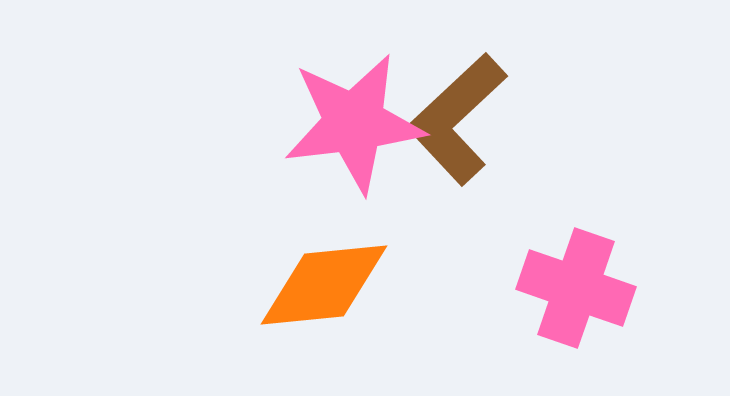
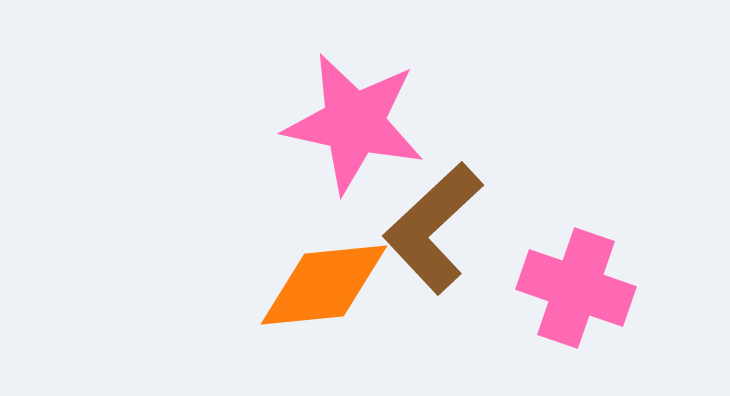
brown L-shape: moved 24 px left, 109 px down
pink star: rotated 19 degrees clockwise
